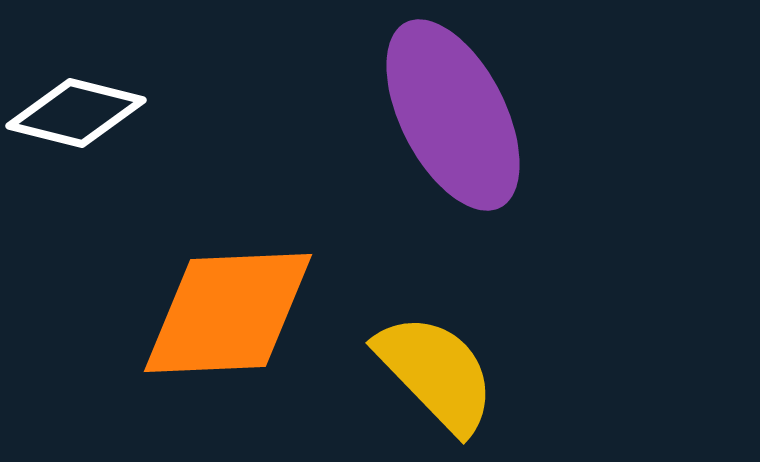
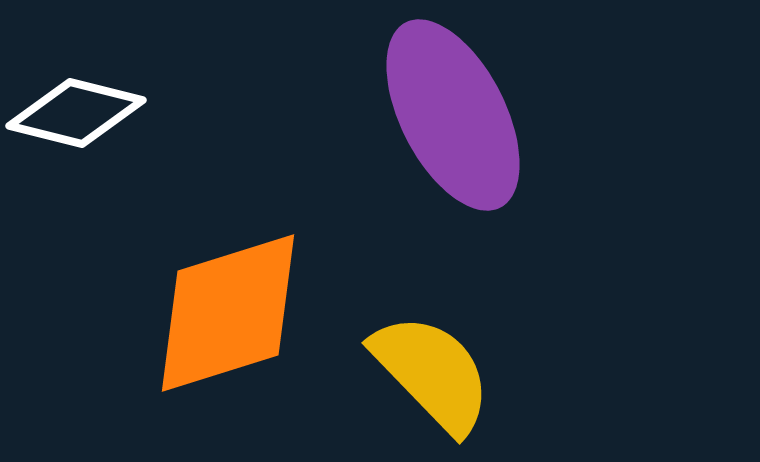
orange diamond: rotated 15 degrees counterclockwise
yellow semicircle: moved 4 px left
